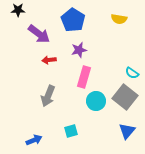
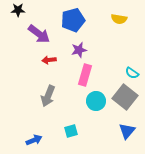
blue pentagon: rotated 25 degrees clockwise
pink rectangle: moved 1 px right, 2 px up
